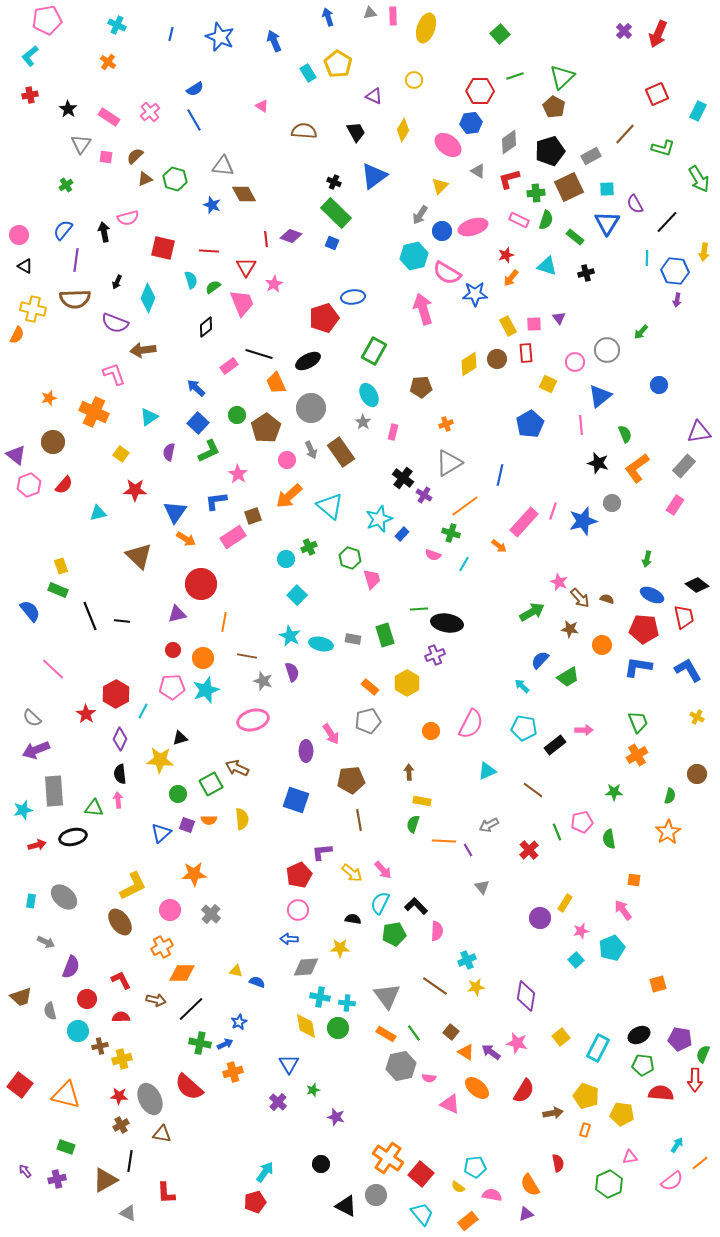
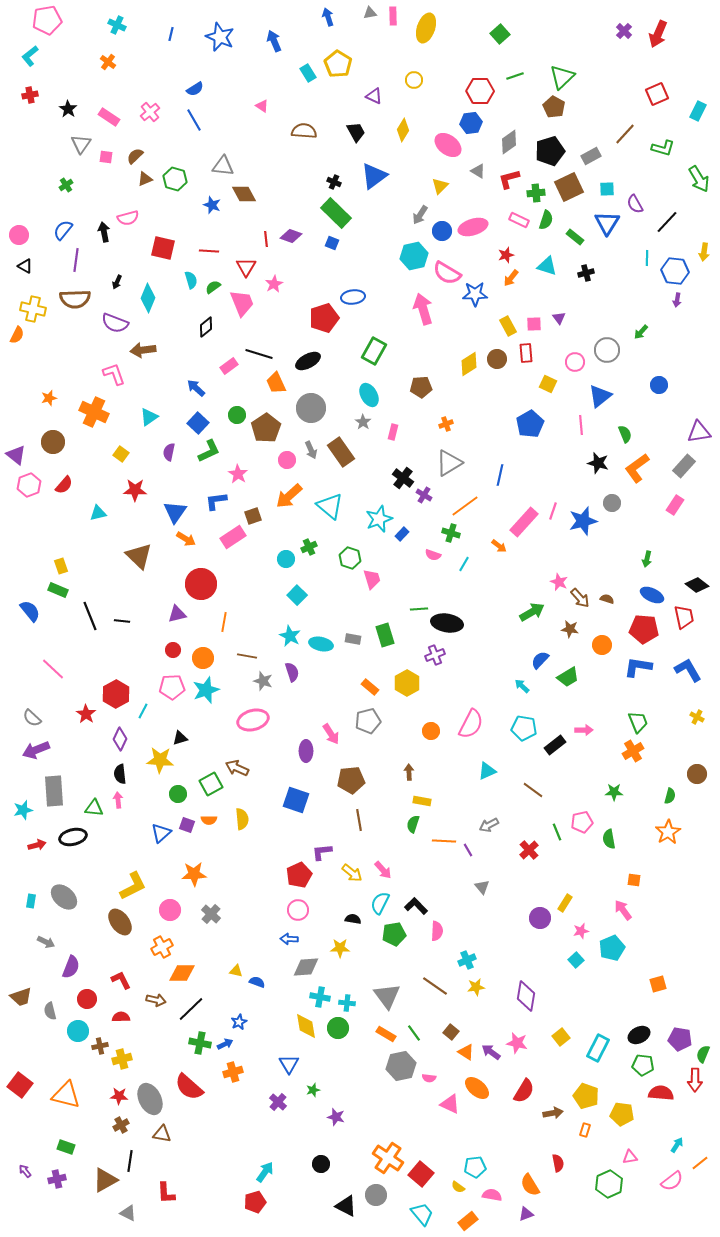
orange cross at (637, 755): moved 4 px left, 4 px up
